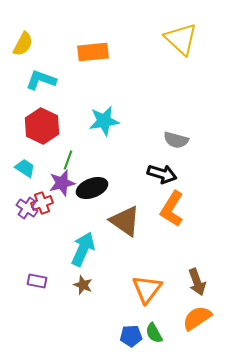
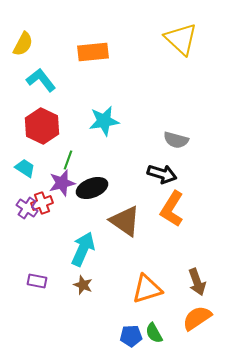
cyan L-shape: rotated 32 degrees clockwise
orange triangle: rotated 36 degrees clockwise
